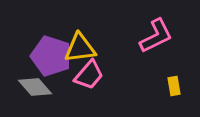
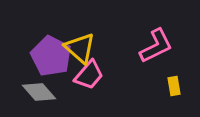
pink L-shape: moved 10 px down
yellow triangle: rotated 48 degrees clockwise
purple pentagon: rotated 9 degrees clockwise
gray diamond: moved 4 px right, 5 px down
